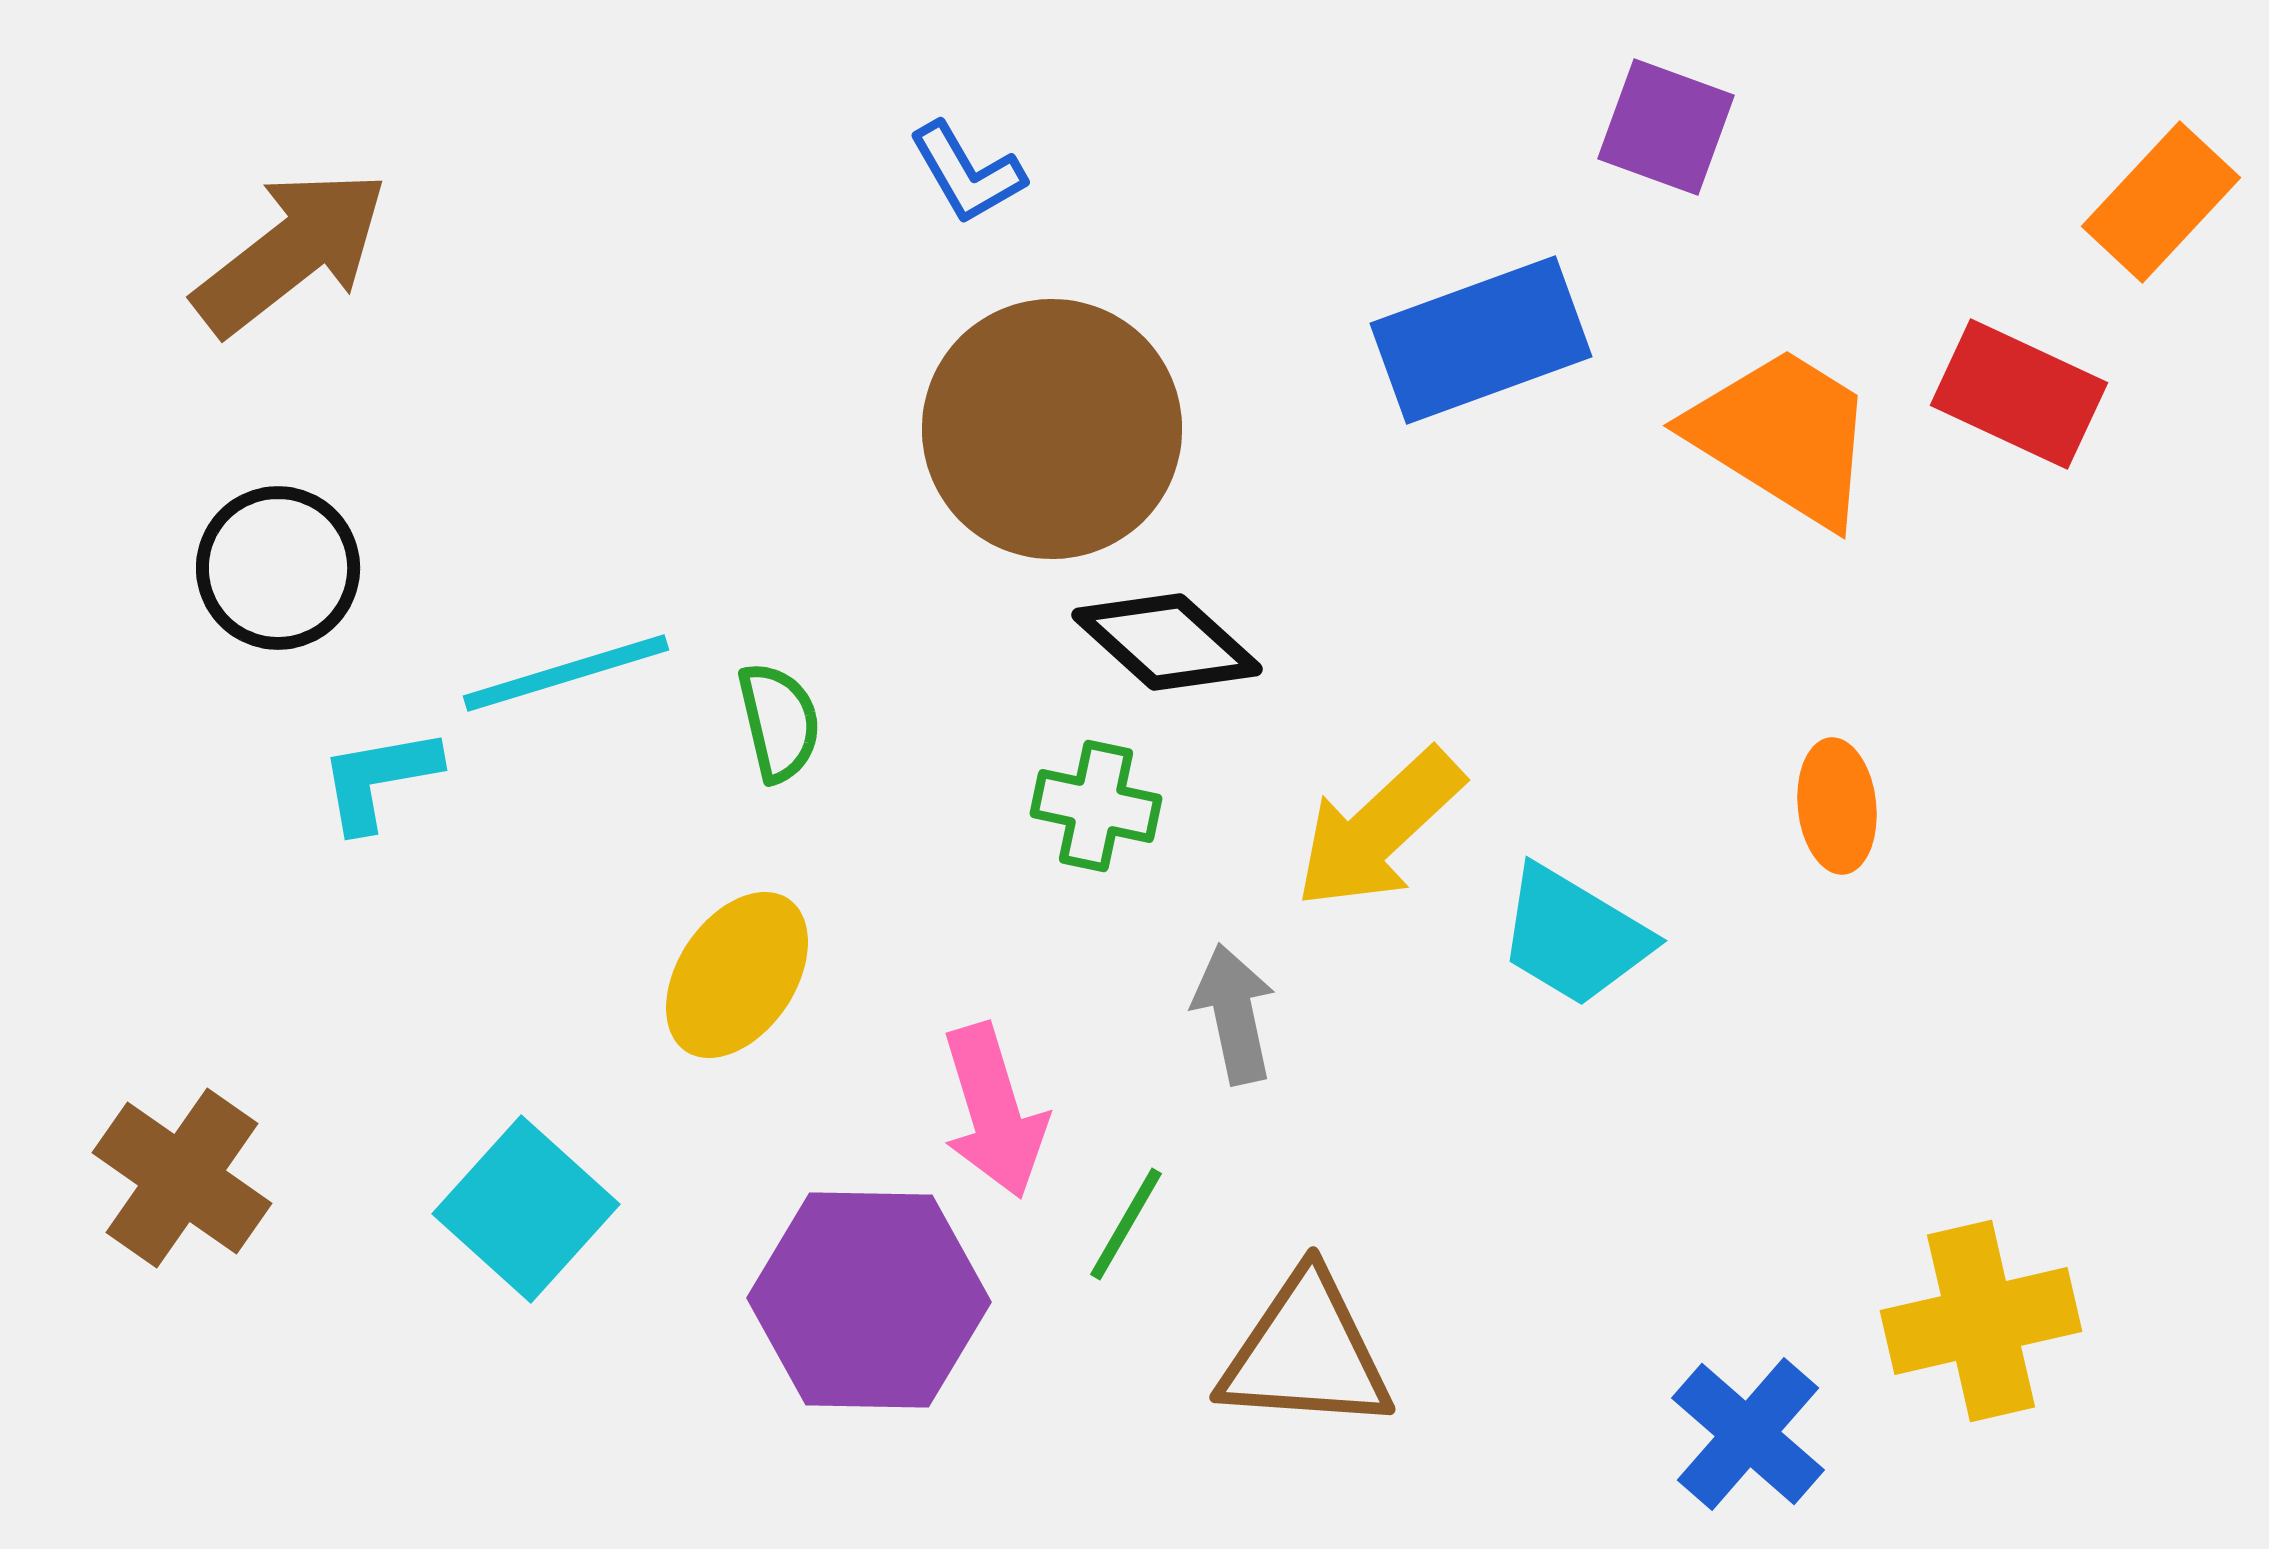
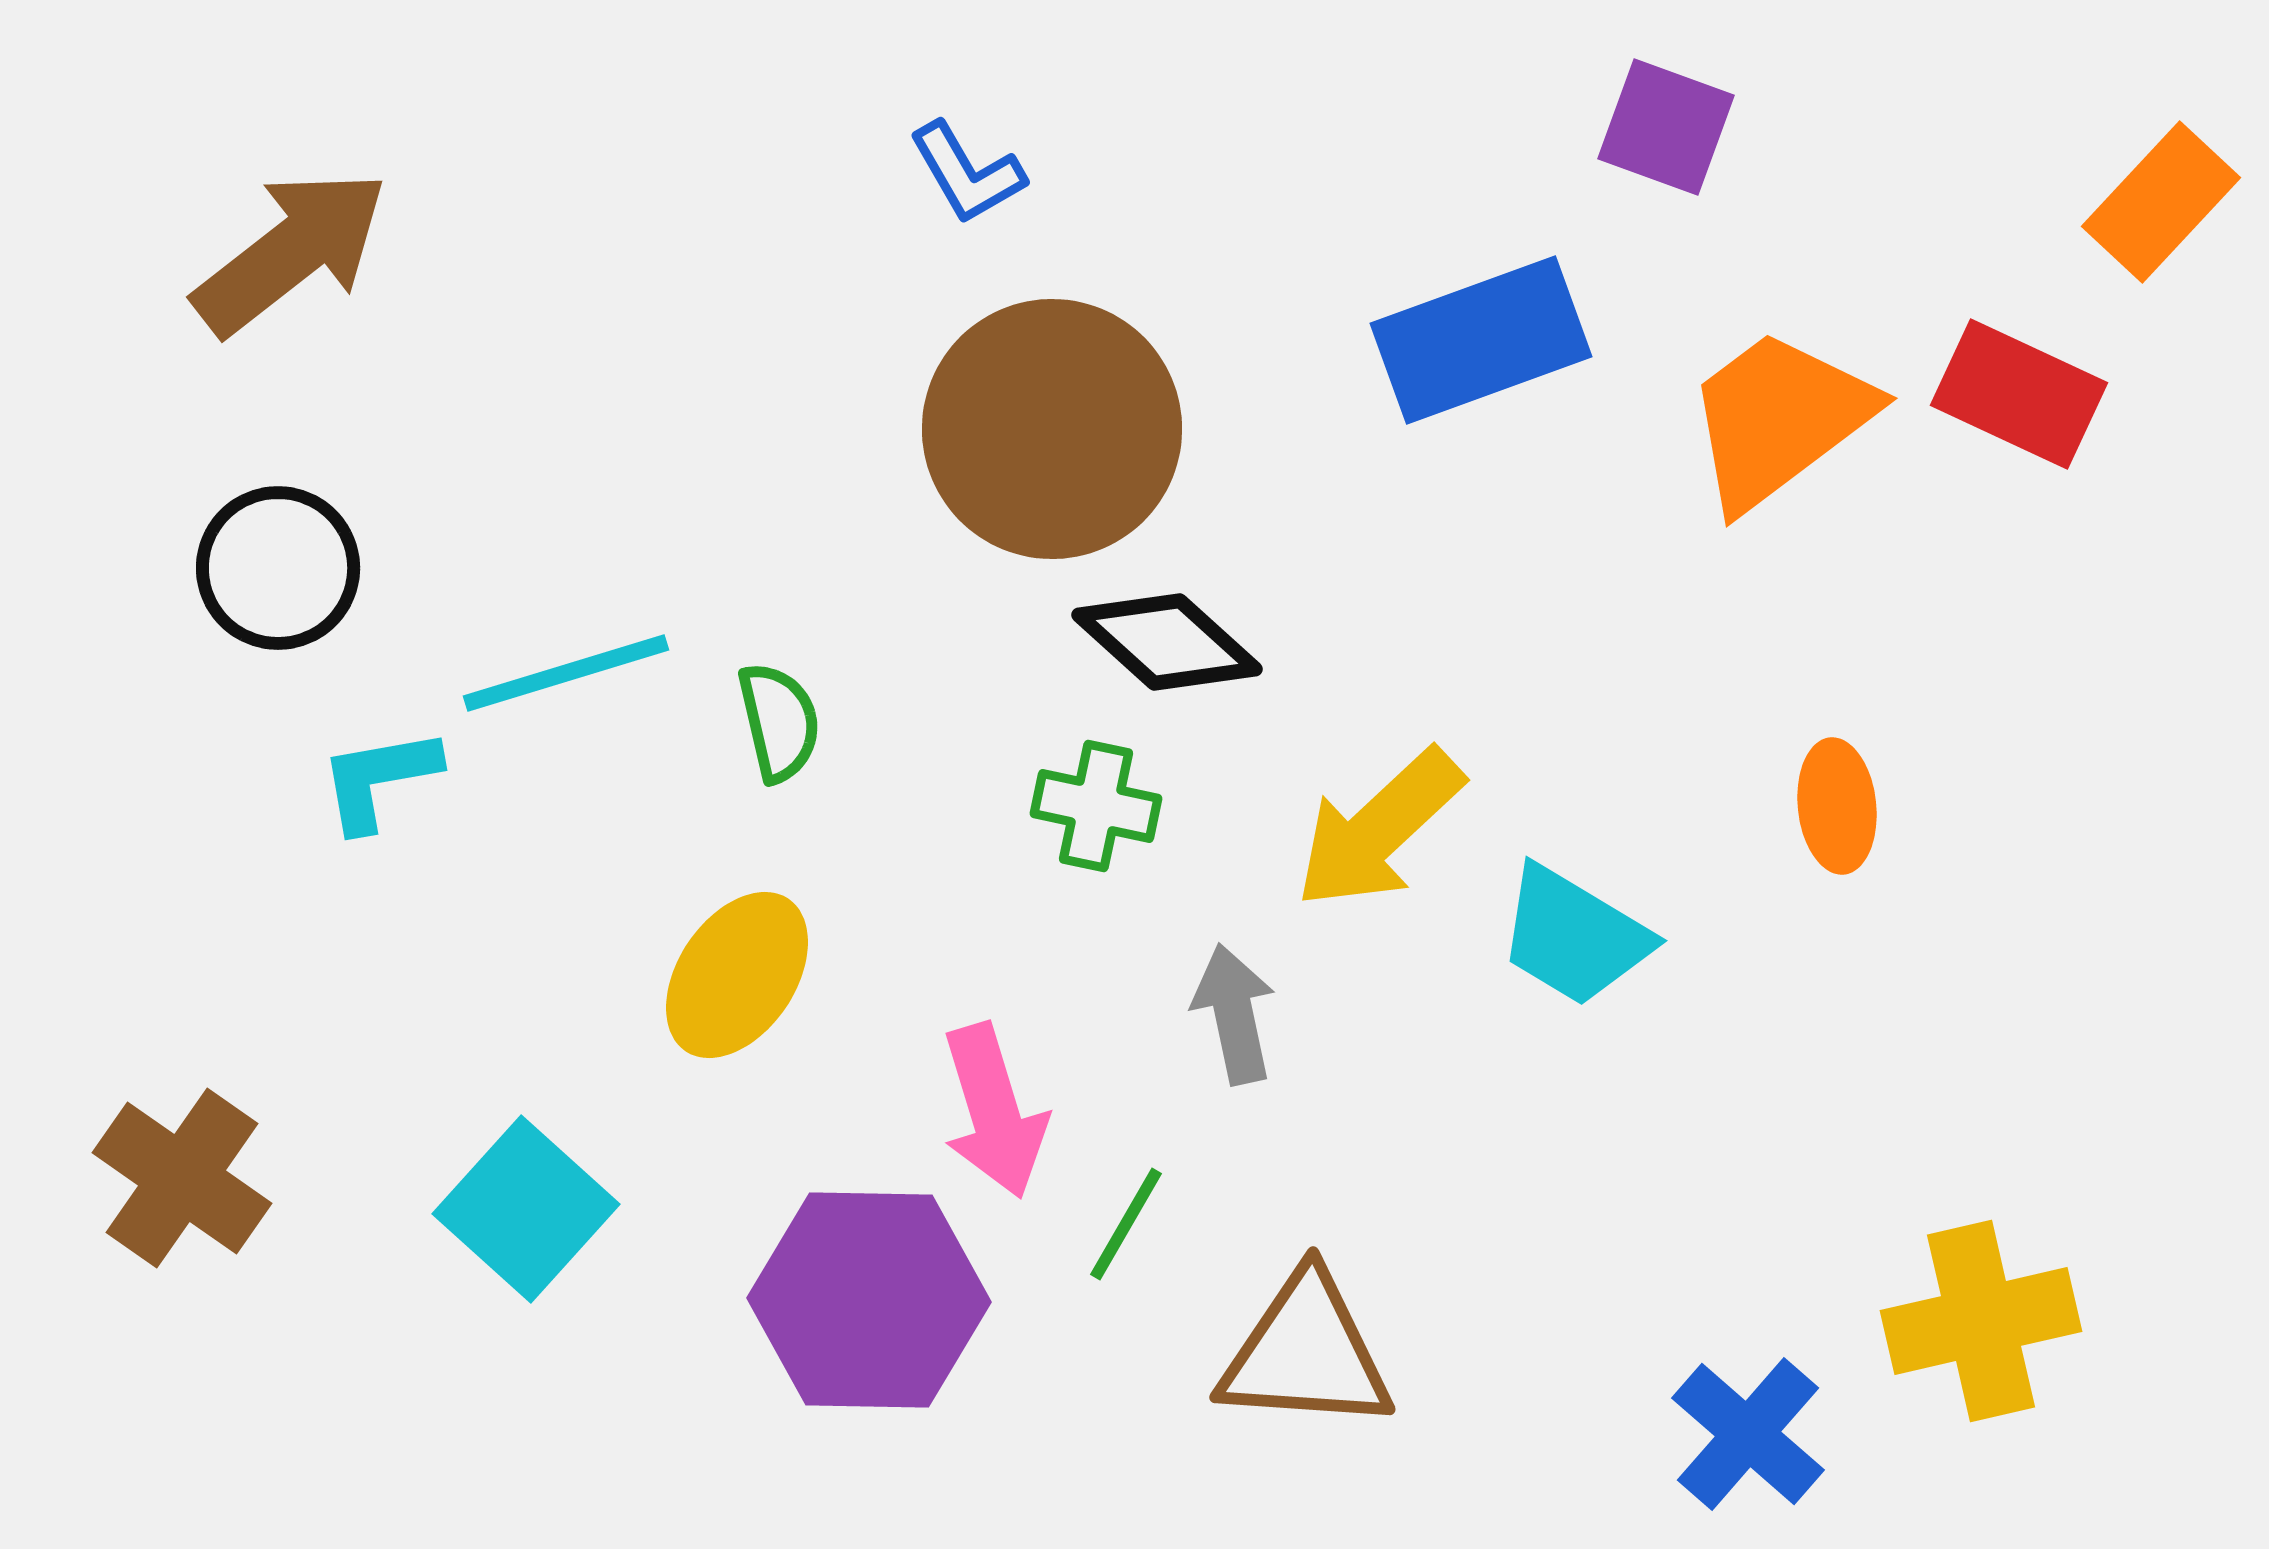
orange trapezoid: moved 4 px left, 17 px up; rotated 69 degrees counterclockwise
